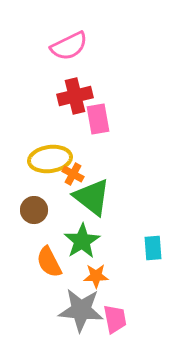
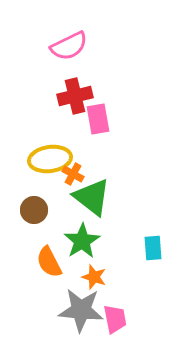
orange star: moved 2 px left, 1 px down; rotated 20 degrees clockwise
